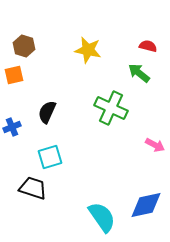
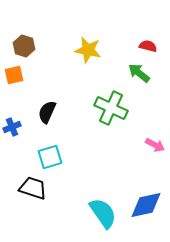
cyan semicircle: moved 1 px right, 4 px up
